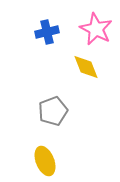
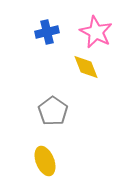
pink star: moved 3 px down
gray pentagon: rotated 16 degrees counterclockwise
